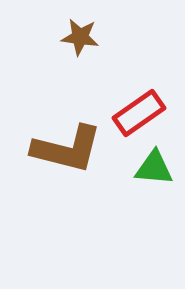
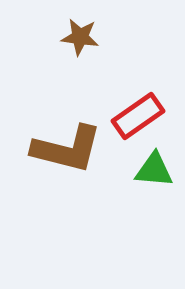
red rectangle: moved 1 px left, 3 px down
green triangle: moved 2 px down
